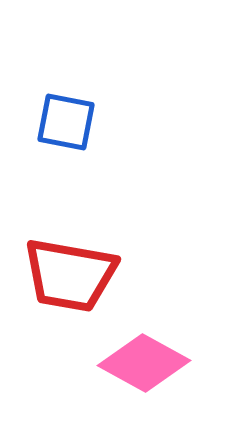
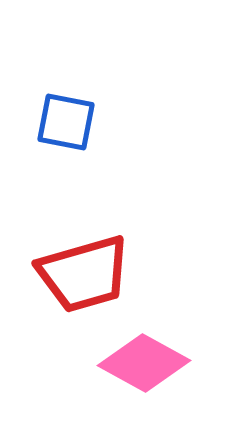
red trapezoid: moved 14 px right, 1 px up; rotated 26 degrees counterclockwise
